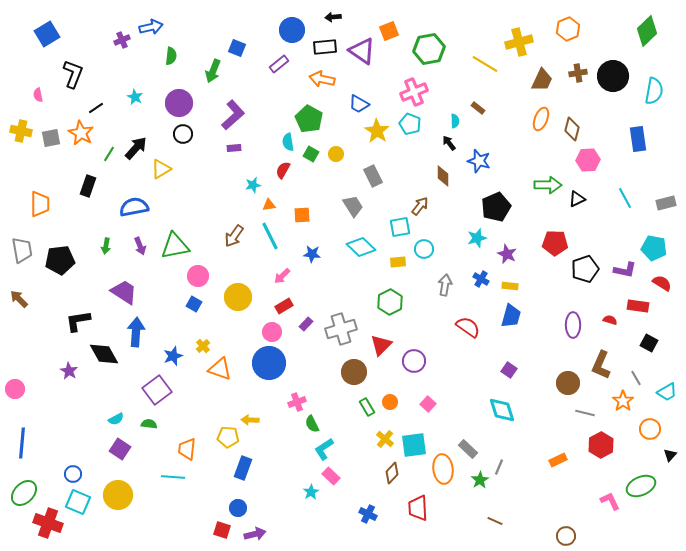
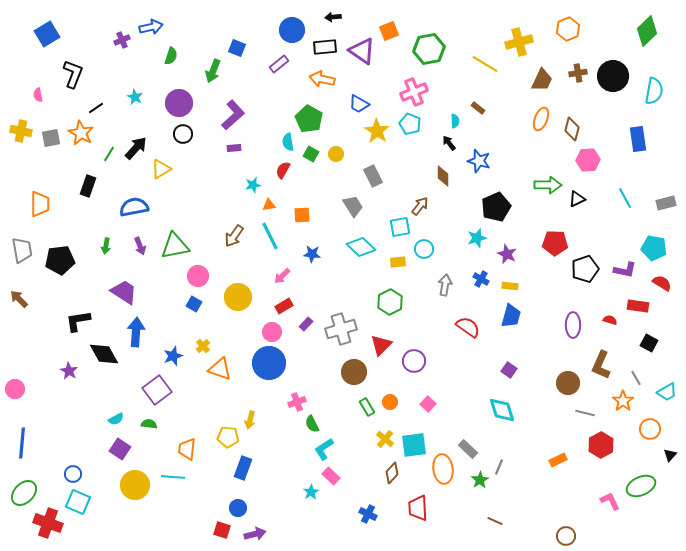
green semicircle at (171, 56): rotated 12 degrees clockwise
yellow arrow at (250, 420): rotated 78 degrees counterclockwise
yellow circle at (118, 495): moved 17 px right, 10 px up
